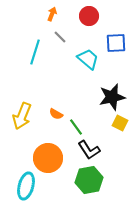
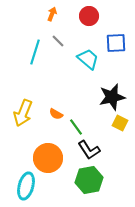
gray line: moved 2 px left, 4 px down
yellow arrow: moved 1 px right, 3 px up
